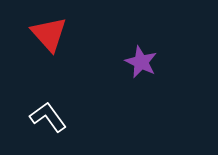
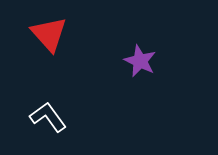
purple star: moved 1 px left, 1 px up
